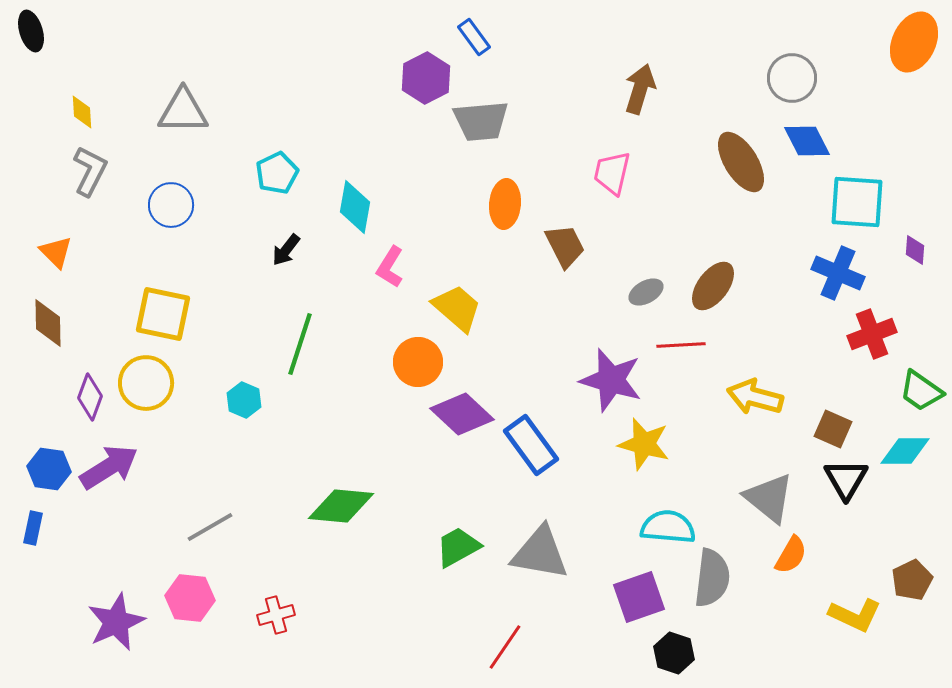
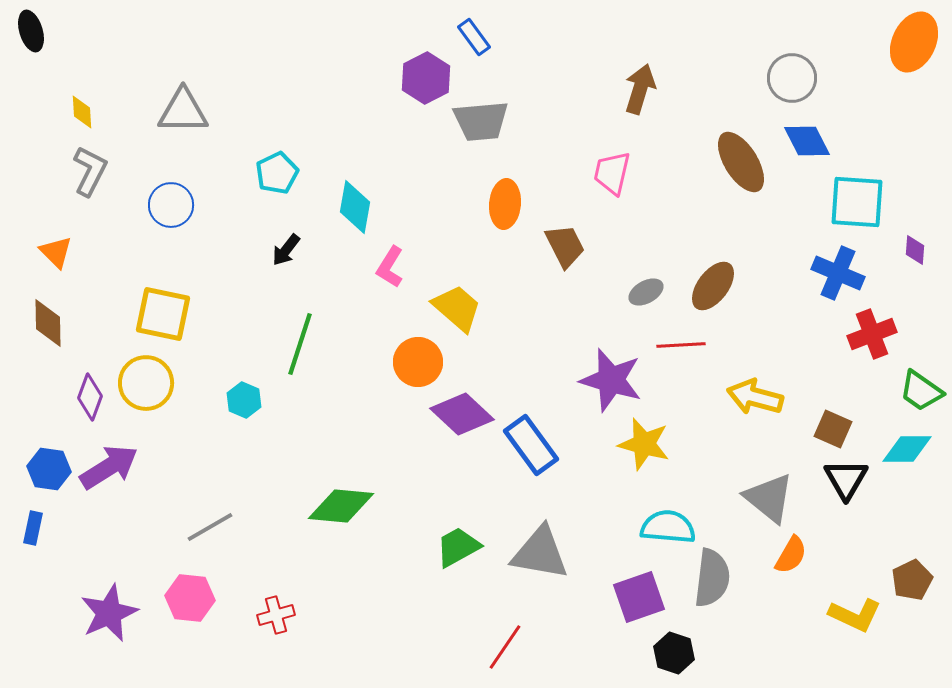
cyan diamond at (905, 451): moved 2 px right, 2 px up
purple star at (116, 622): moved 7 px left, 9 px up
